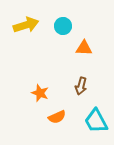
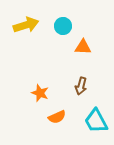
orange triangle: moved 1 px left, 1 px up
